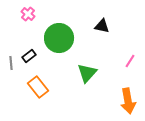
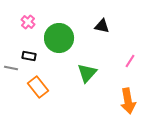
pink cross: moved 8 px down
black rectangle: rotated 48 degrees clockwise
gray line: moved 5 px down; rotated 72 degrees counterclockwise
